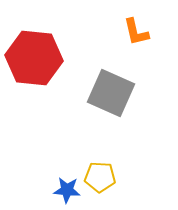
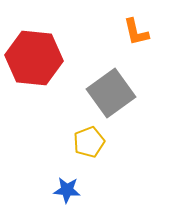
gray square: rotated 30 degrees clockwise
yellow pentagon: moved 11 px left, 35 px up; rotated 24 degrees counterclockwise
